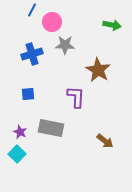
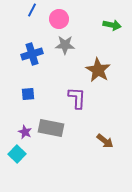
pink circle: moved 7 px right, 3 px up
purple L-shape: moved 1 px right, 1 px down
purple star: moved 5 px right
